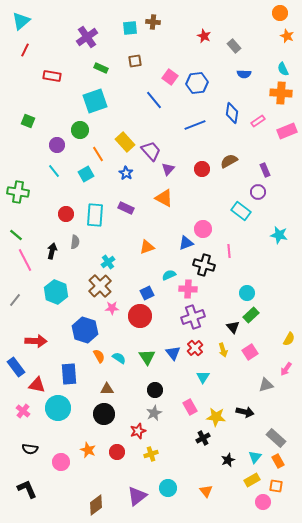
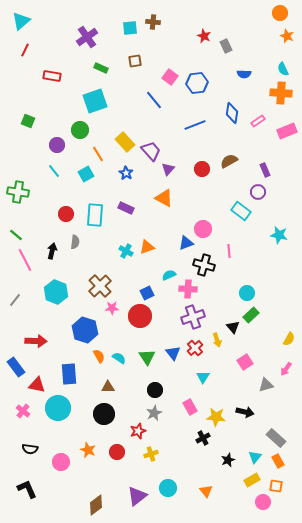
gray rectangle at (234, 46): moved 8 px left; rotated 16 degrees clockwise
cyan cross at (108, 262): moved 18 px right, 11 px up; rotated 24 degrees counterclockwise
yellow arrow at (223, 350): moved 6 px left, 10 px up
pink square at (250, 352): moved 5 px left, 10 px down
brown triangle at (107, 389): moved 1 px right, 2 px up
